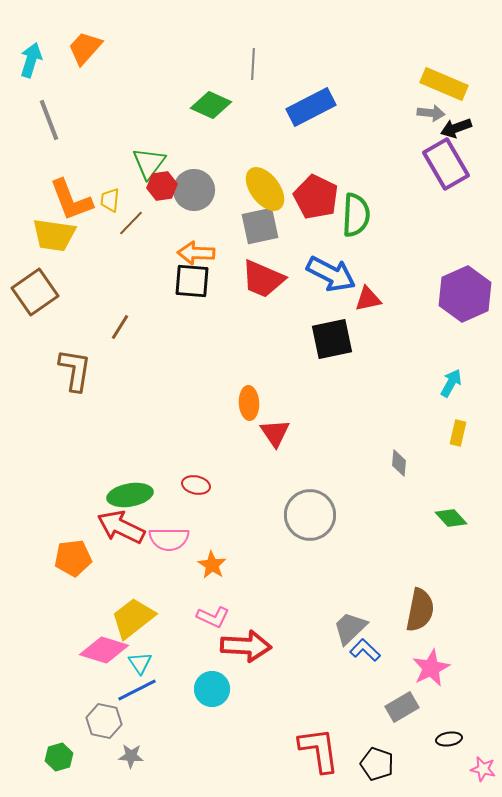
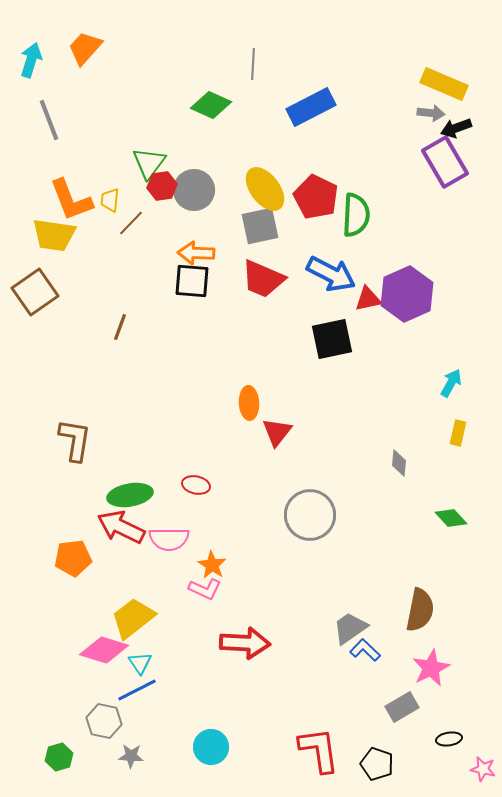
purple rectangle at (446, 164): moved 1 px left, 2 px up
purple hexagon at (465, 294): moved 58 px left
brown line at (120, 327): rotated 12 degrees counterclockwise
brown L-shape at (75, 370): moved 70 px down
red triangle at (275, 433): moved 2 px right, 1 px up; rotated 12 degrees clockwise
pink L-shape at (213, 617): moved 8 px left, 28 px up
gray trapezoid at (350, 628): rotated 9 degrees clockwise
red arrow at (246, 646): moved 1 px left, 3 px up
cyan circle at (212, 689): moved 1 px left, 58 px down
